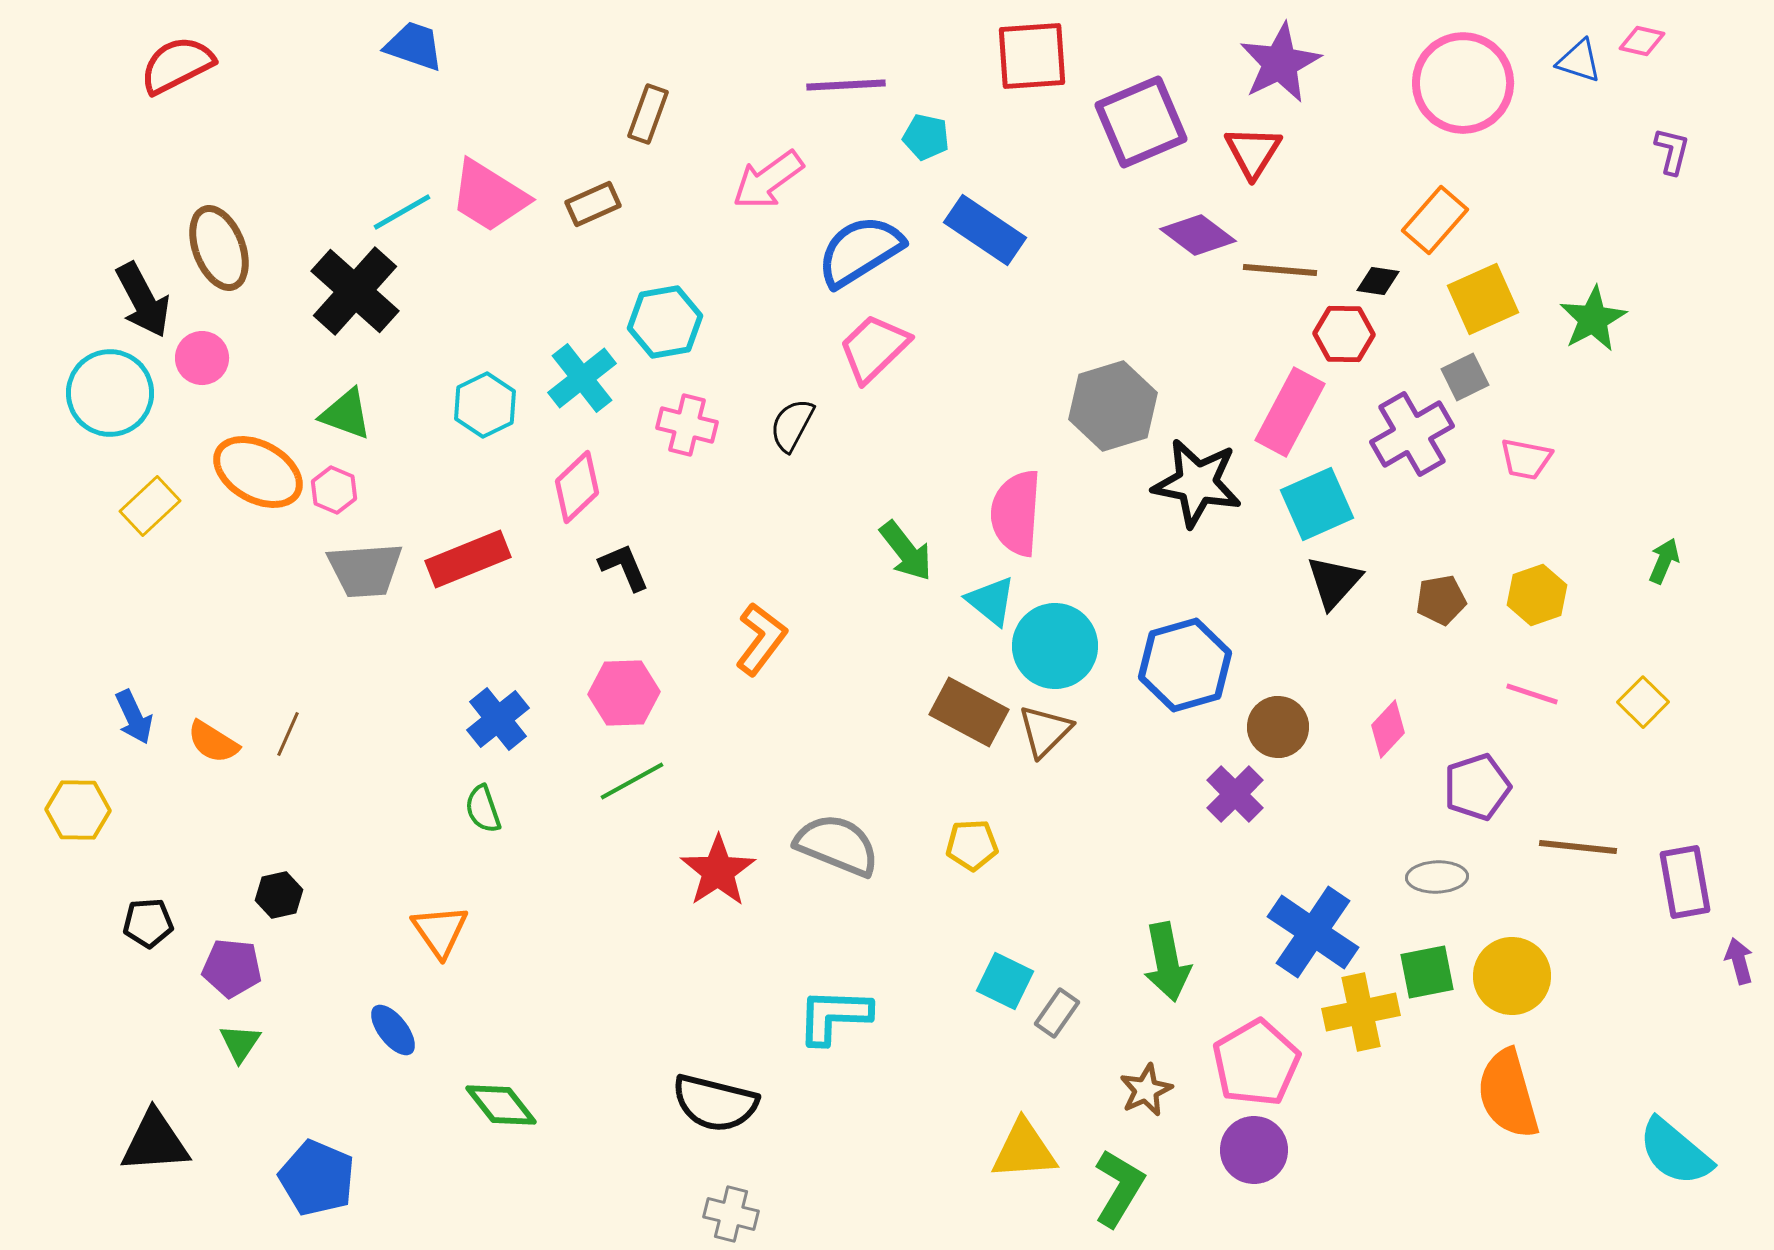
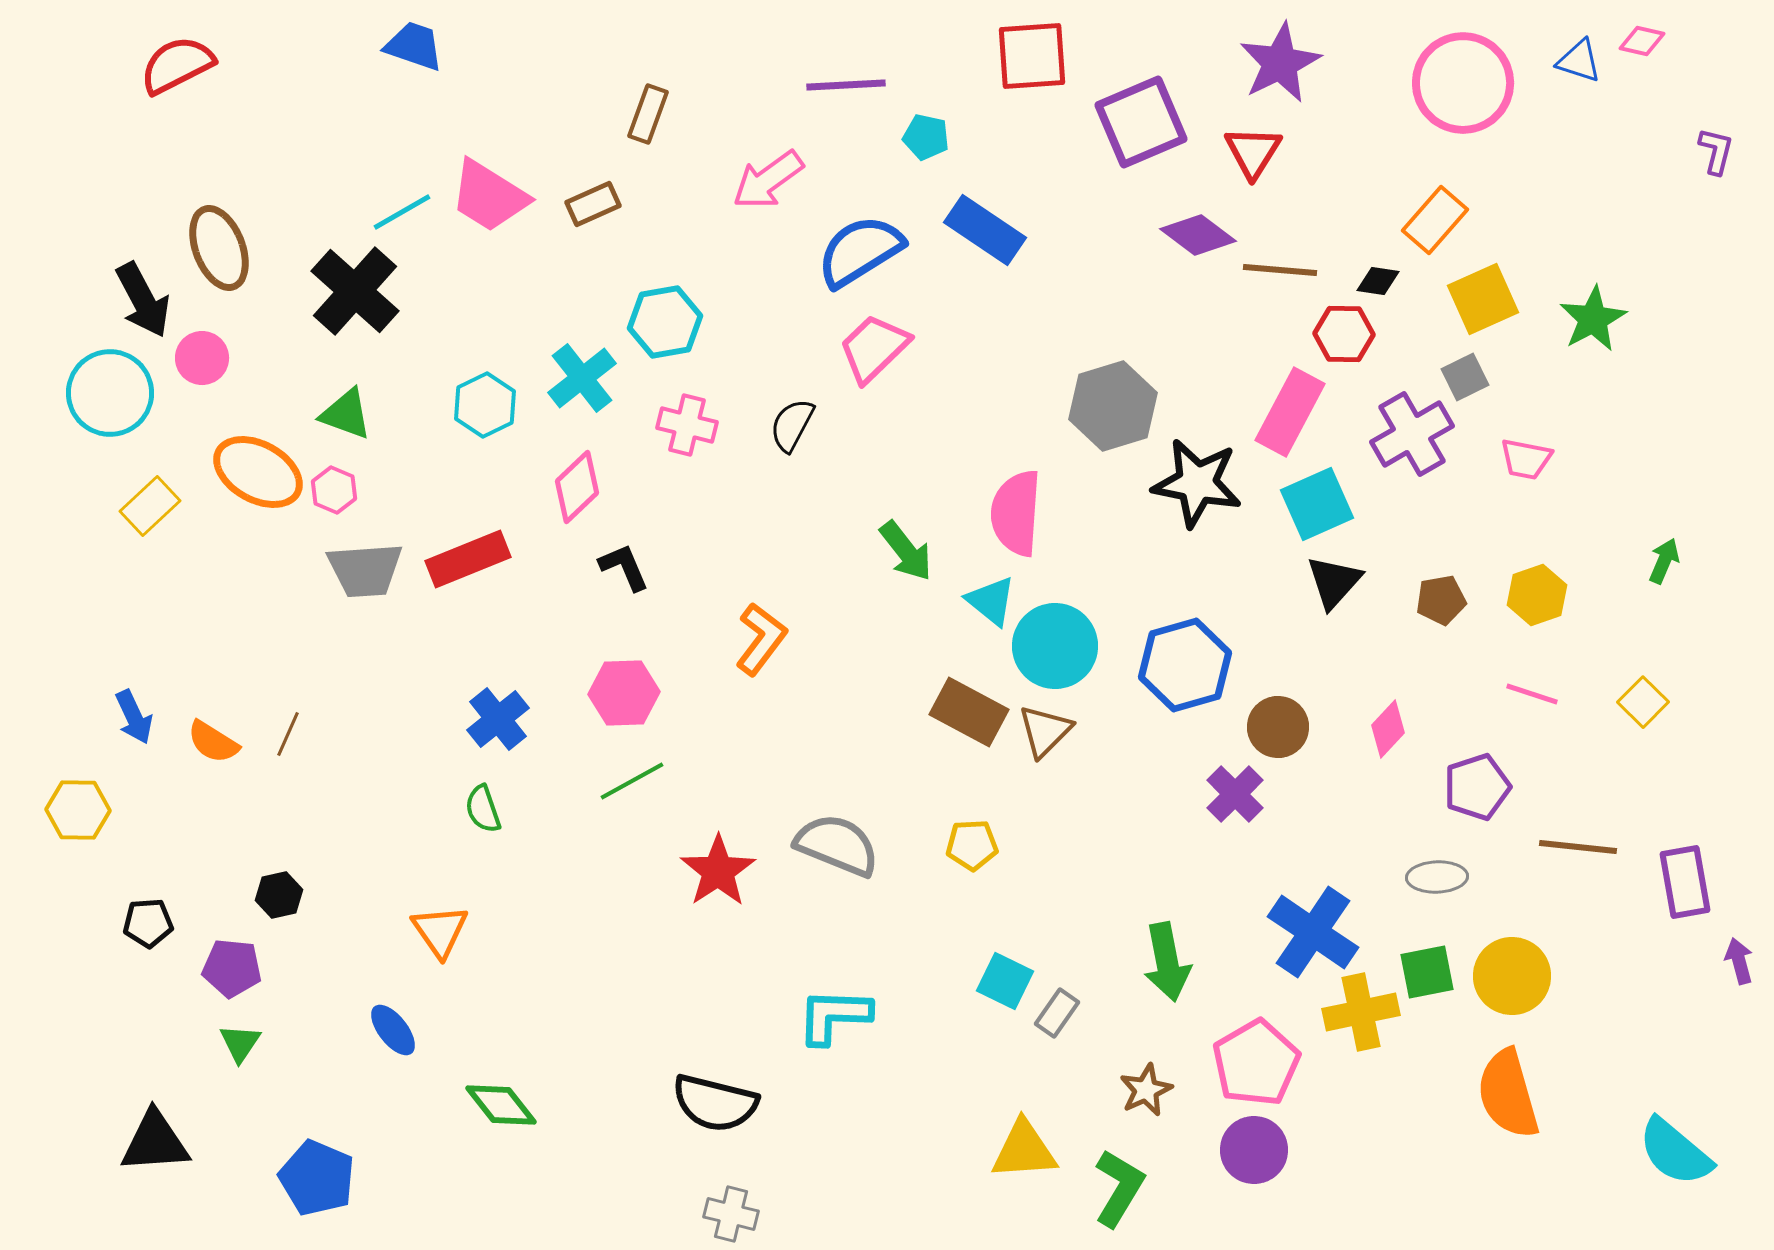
purple L-shape at (1672, 151): moved 44 px right
